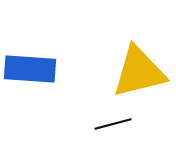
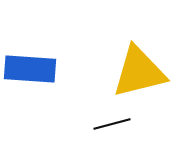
black line: moved 1 px left
